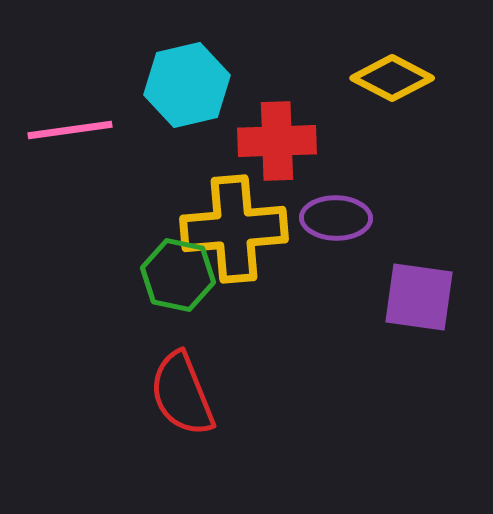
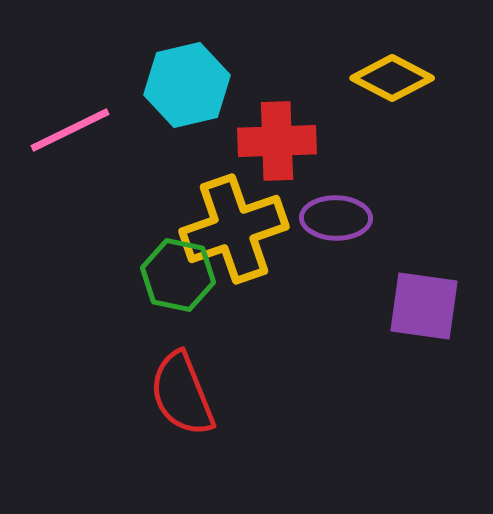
pink line: rotated 18 degrees counterclockwise
yellow cross: rotated 14 degrees counterclockwise
purple square: moved 5 px right, 9 px down
